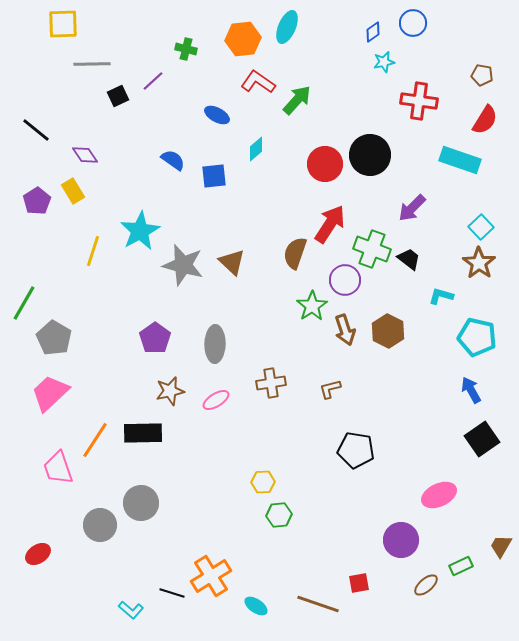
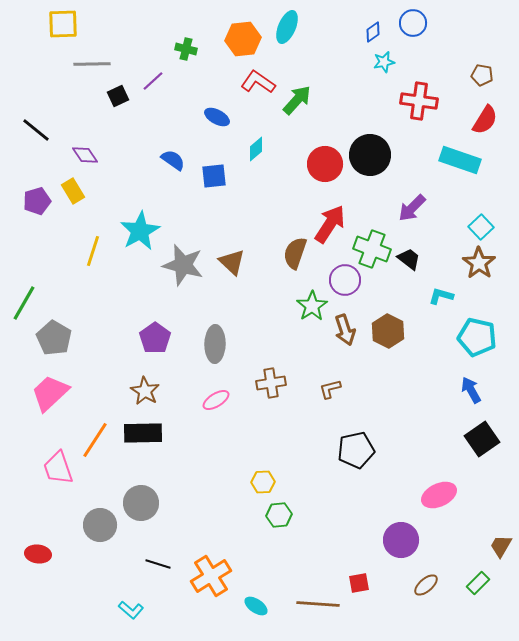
blue ellipse at (217, 115): moved 2 px down
purple pentagon at (37, 201): rotated 16 degrees clockwise
brown star at (170, 391): moved 25 px left; rotated 28 degrees counterclockwise
black pentagon at (356, 450): rotated 21 degrees counterclockwise
red ellipse at (38, 554): rotated 40 degrees clockwise
green rectangle at (461, 566): moved 17 px right, 17 px down; rotated 20 degrees counterclockwise
black line at (172, 593): moved 14 px left, 29 px up
brown line at (318, 604): rotated 15 degrees counterclockwise
